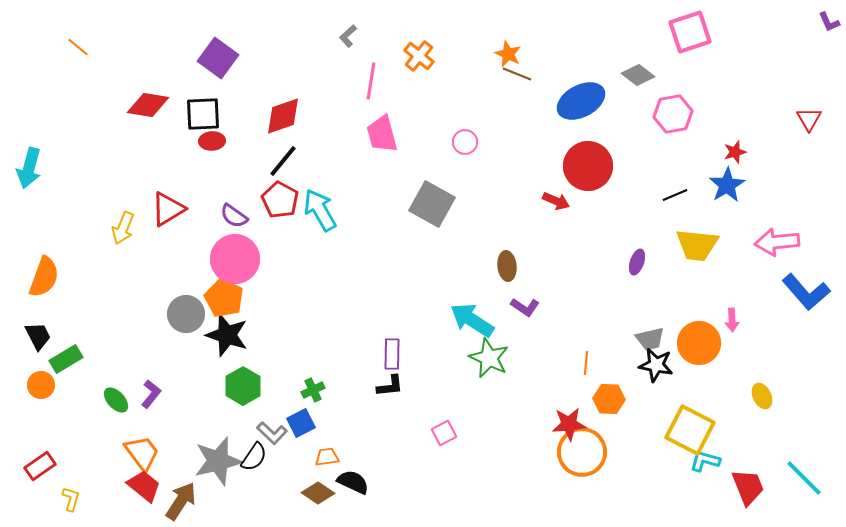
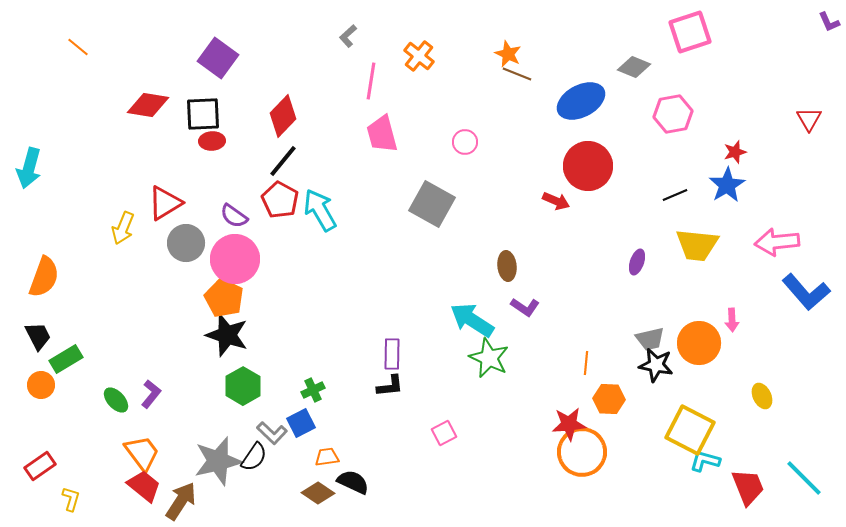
gray diamond at (638, 75): moved 4 px left, 8 px up; rotated 16 degrees counterclockwise
red diamond at (283, 116): rotated 27 degrees counterclockwise
red triangle at (168, 209): moved 3 px left, 6 px up
gray circle at (186, 314): moved 71 px up
